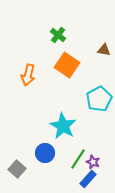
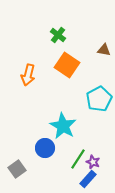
blue circle: moved 5 px up
gray square: rotated 12 degrees clockwise
